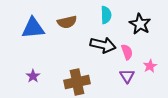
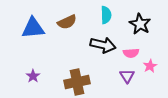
brown semicircle: rotated 12 degrees counterclockwise
pink semicircle: moved 4 px right, 1 px down; rotated 105 degrees clockwise
